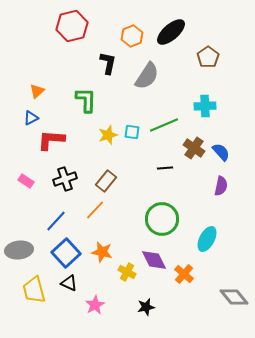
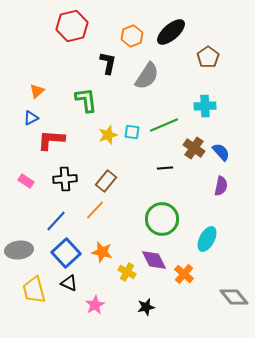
green L-shape: rotated 8 degrees counterclockwise
black cross: rotated 15 degrees clockwise
